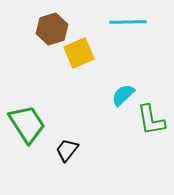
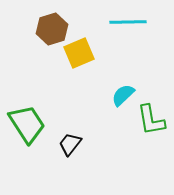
black trapezoid: moved 3 px right, 6 px up
